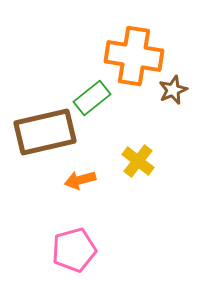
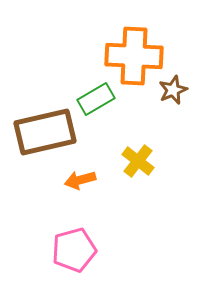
orange cross: rotated 6 degrees counterclockwise
green rectangle: moved 4 px right, 1 px down; rotated 9 degrees clockwise
